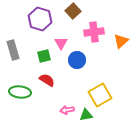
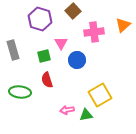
orange triangle: moved 2 px right, 16 px up
red semicircle: rotated 140 degrees counterclockwise
